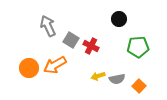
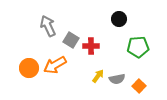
red cross: rotated 28 degrees counterclockwise
yellow arrow: rotated 144 degrees clockwise
